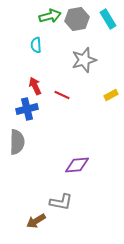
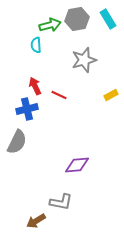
green arrow: moved 9 px down
red line: moved 3 px left
gray semicircle: rotated 25 degrees clockwise
